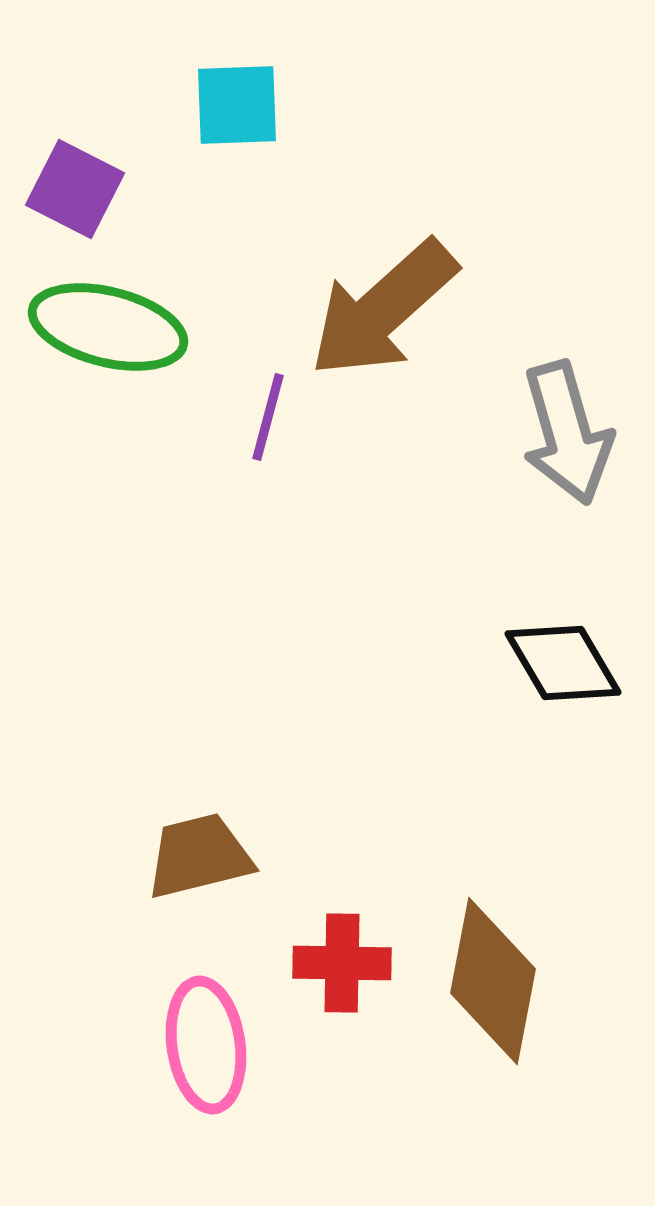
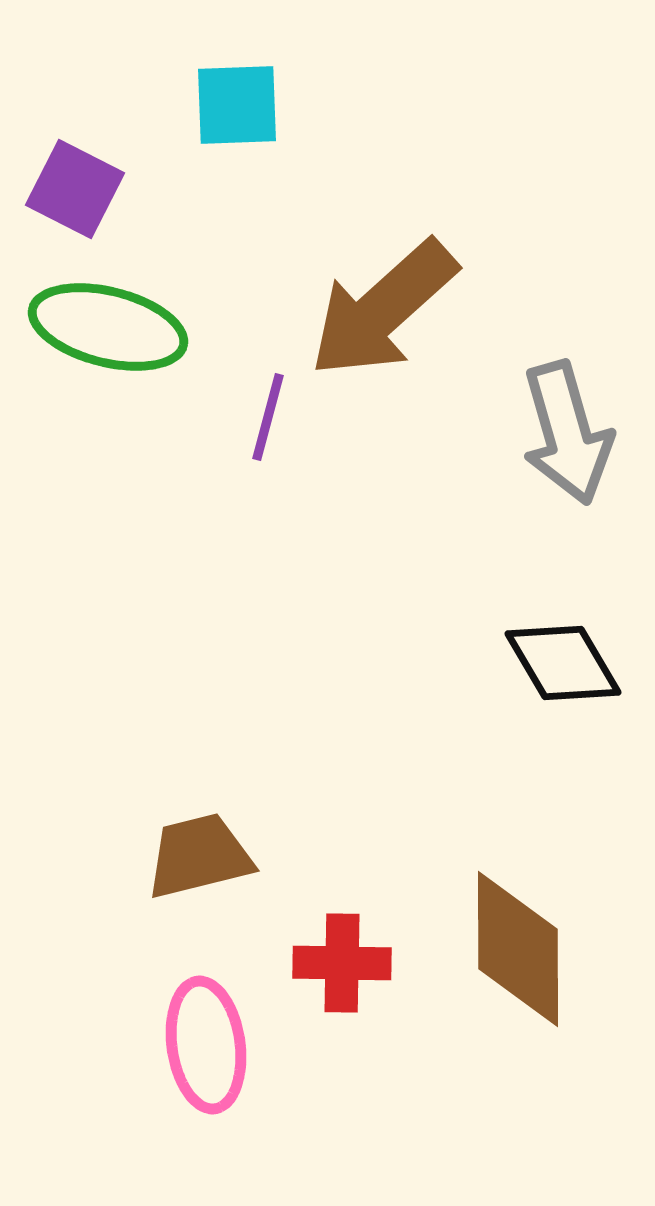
brown diamond: moved 25 px right, 32 px up; rotated 11 degrees counterclockwise
